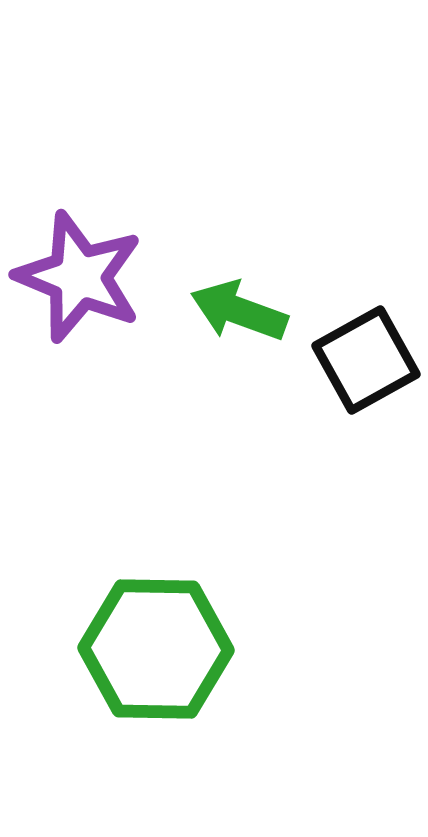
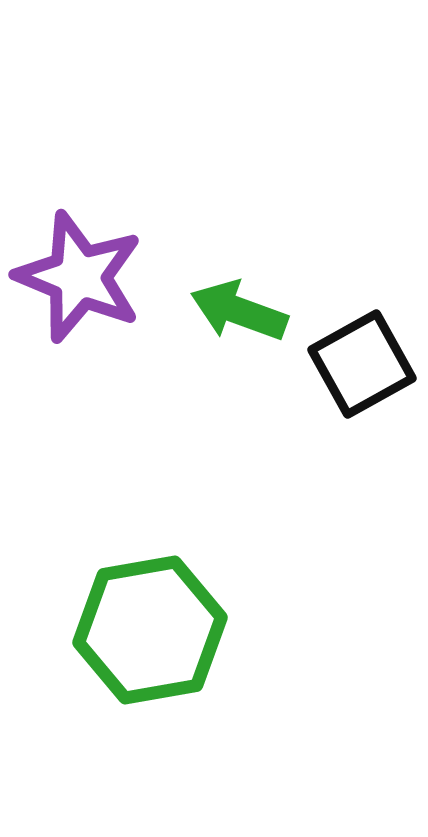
black square: moved 4 px left, 4 px down
green hexagon: moved 6 px left, 19 px up; rotated 11 degrees counterclockwise
